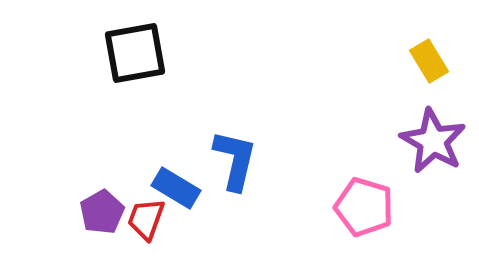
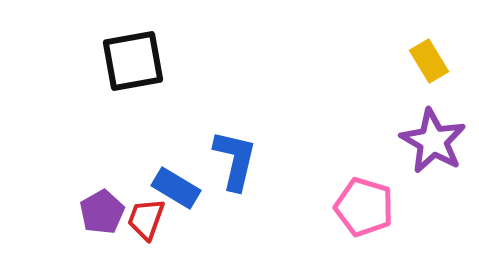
black square: moved 2 px left, 8 px down
